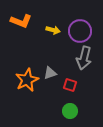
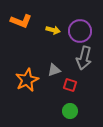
gray triangle: moved 4 px right, 3 px up
